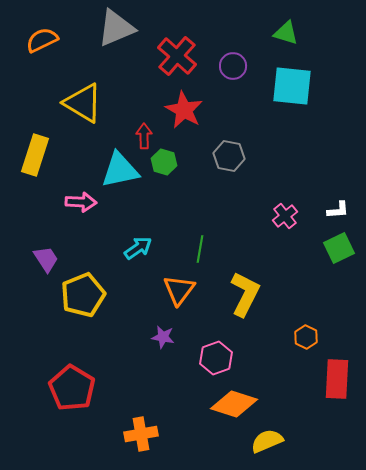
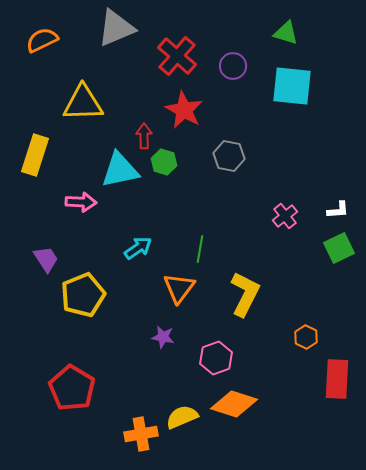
yellow triangle: rotated 33 degrees counterclockwise
orange triangle: moved 2 px up
yellow semicircle: moved 85 px left, 24 px up
